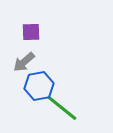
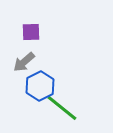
blue hexagon: moved 1 px right; rotated 16 degrees counterclockwise
